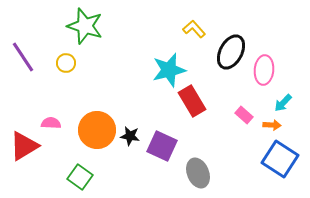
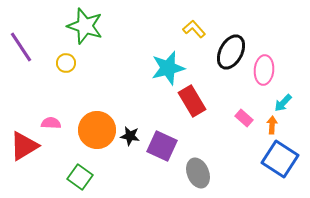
purple line: moved 2 px left, 10 px up
cyan star: moved 1 px left, 2 px up
pink rectangle: moved 3 px down
orange arrow: rotated 90 degrees counterclockwise
